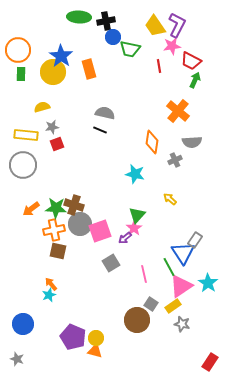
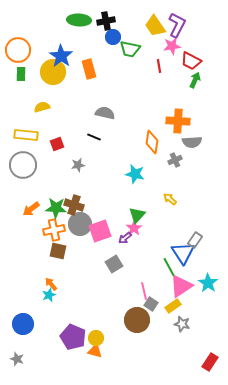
green ellipse at (79, 17): moved 3 px down
orange cross at (178, 111): moved 10 px down; rotated 35 degrees counterclockwise
gray star at (52, 127): moved 26 px right, 38 px down
black line at (100, 130): moved 6 px left, 7 px down
gray square at (111, 263): moved 3 px right, 1 px down
pink line at (144, 274): moved 17 px down
